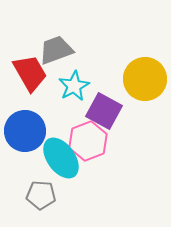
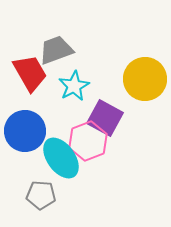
purple square: moved 1 px right, 7 px down
